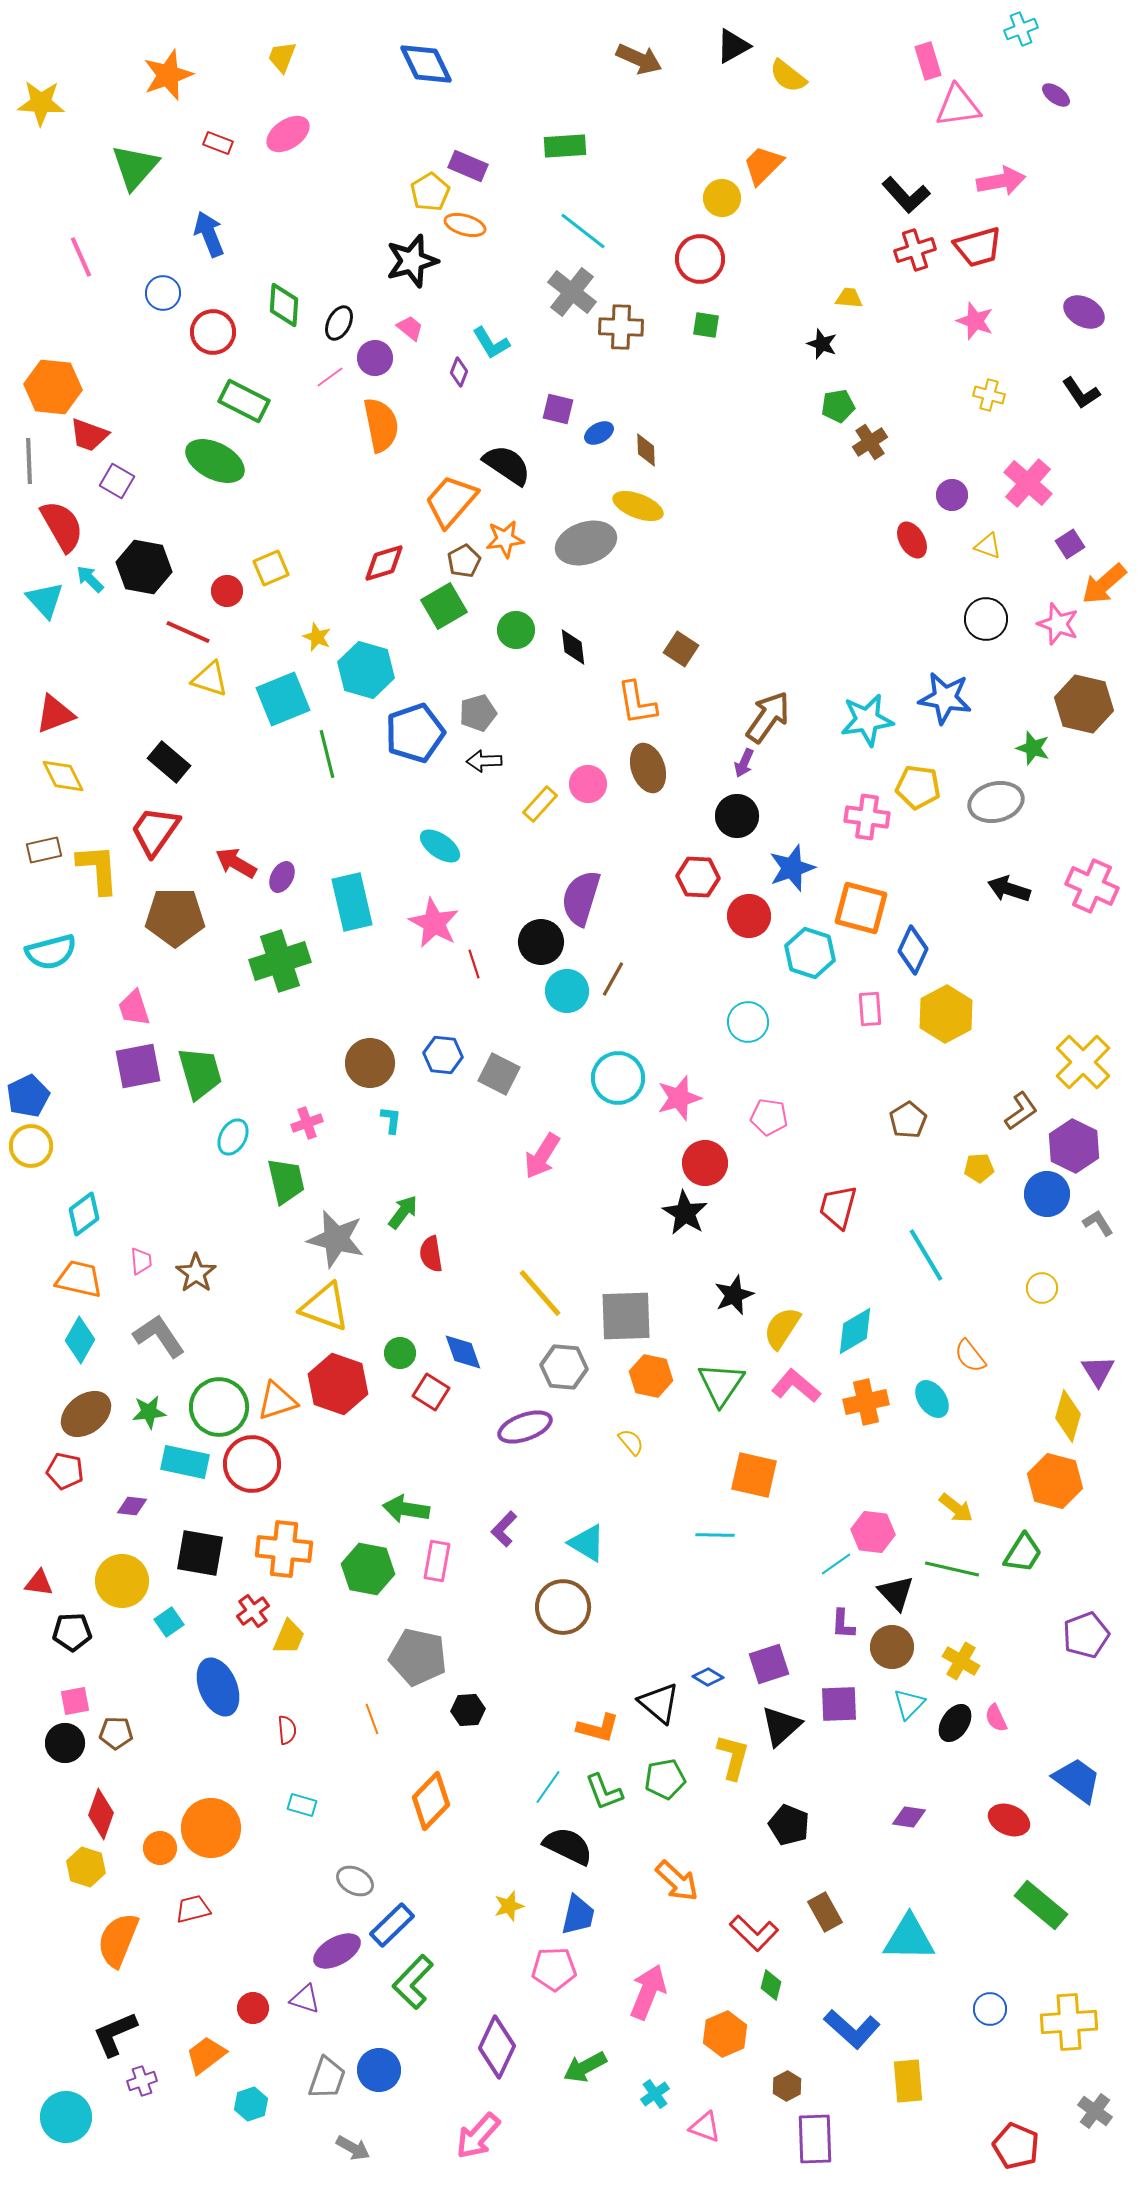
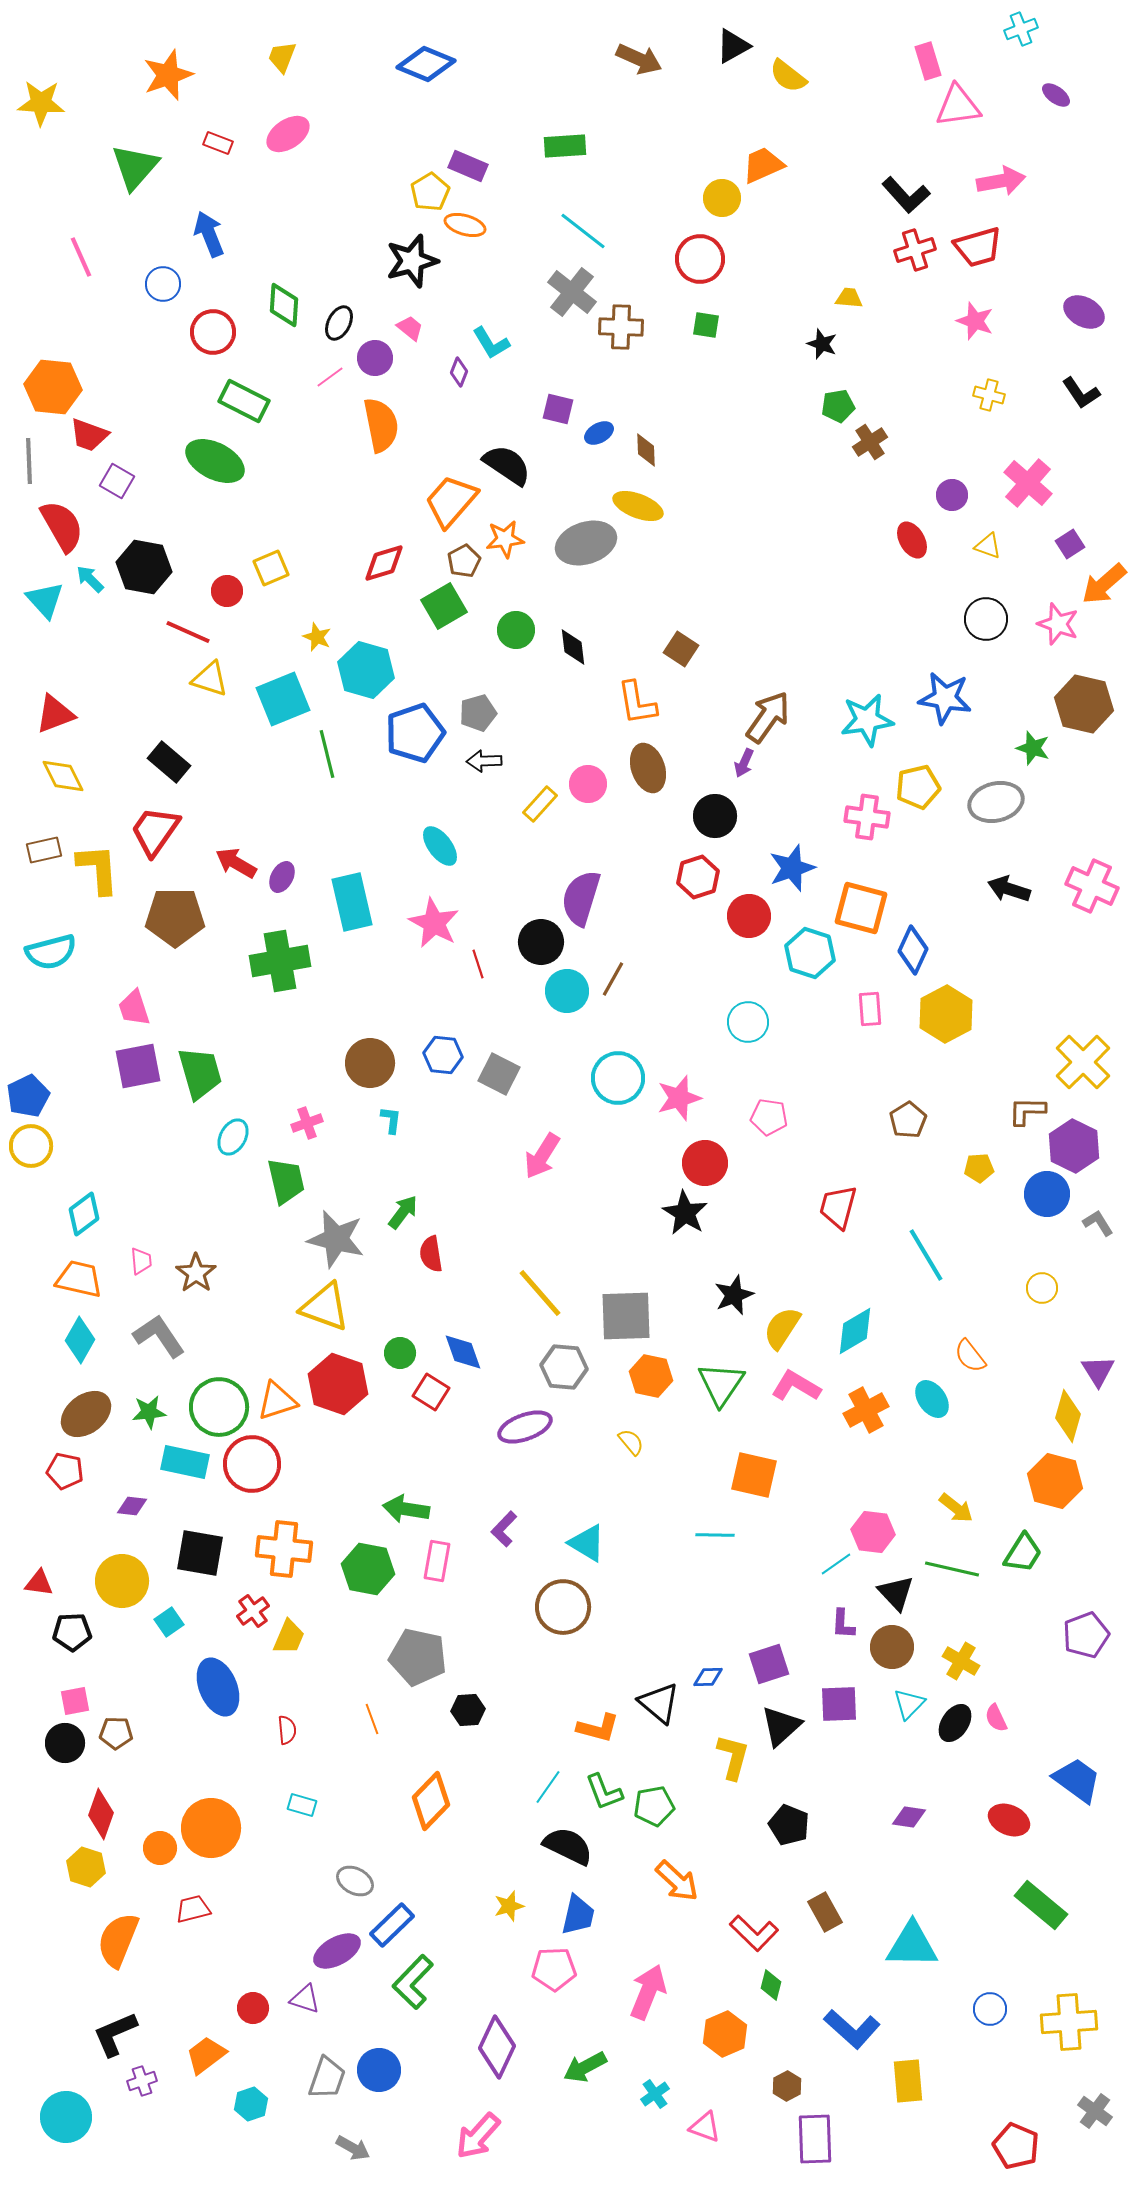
blue diamond at (426, 64): rotated 42 degrees counterclockwise
orange trapezoid at (763, 165): rotated 21 degrees clockwise
blue circle at (163, 293): moved 9 px up
yellow pentagon at (918, 787): rotated 21 degrees counterclockwise
black circle at (737, 816): moved 22 px left
cyan ellipse at (440, 846): rotated 18 degrees clockwise
red hexagon at (698, 877): rotated 21 degrees counterclockwise
green cross at (280, 961): rotated 8 degrees clockwise
red line at (474, 964): moved 4 px right
brown L-shape at (1021, 1111): moved 6 px right; rotated 144 degrees counterclockwise
pink L-shape at (796, 1386): rotated 9 degrees counterclockwise
orange cross at (866, 1402): moved 8 px down; rotated 15 degrees counterclockwise
blue diamond at (708, 1677): rotated 32 degrees counterclockwise
green pentagon at (665, 1779): moved 11 px left, 27 px down
cyan triangle at (909, 1938): moved 3 px right, 7 px down
